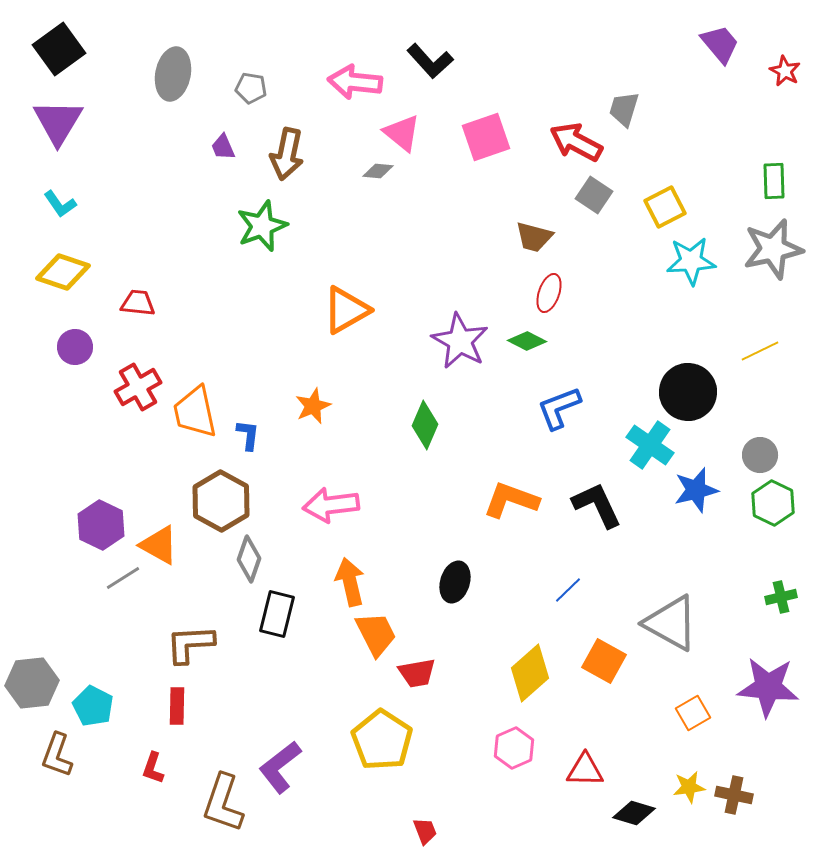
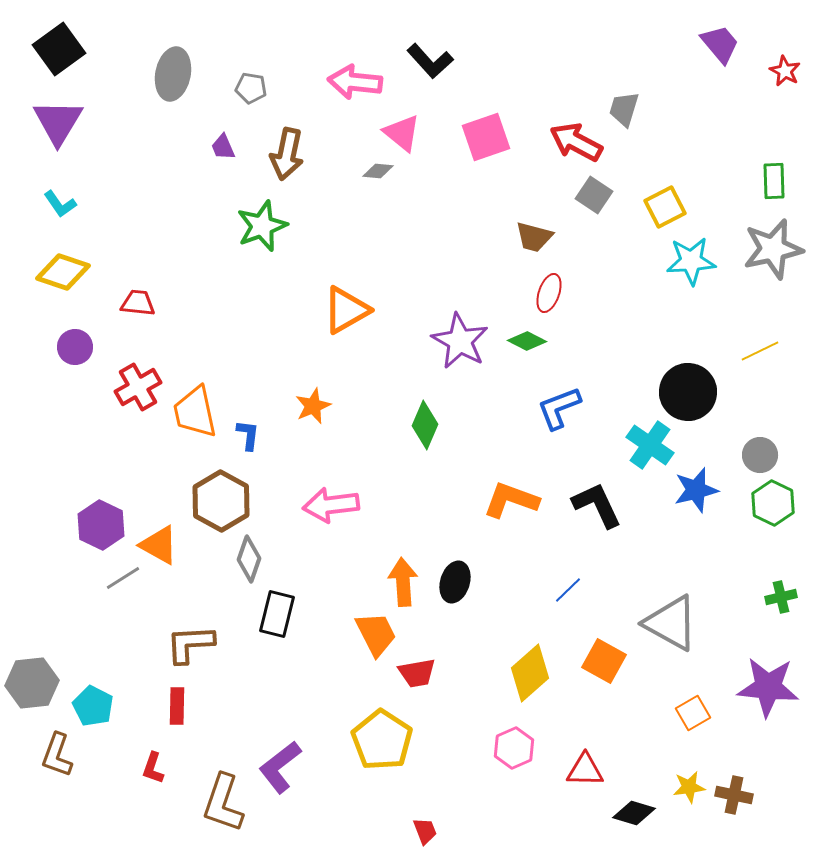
orange arrow at (350, 582): moved 53 px right; rotated 9 degrees clockwise
